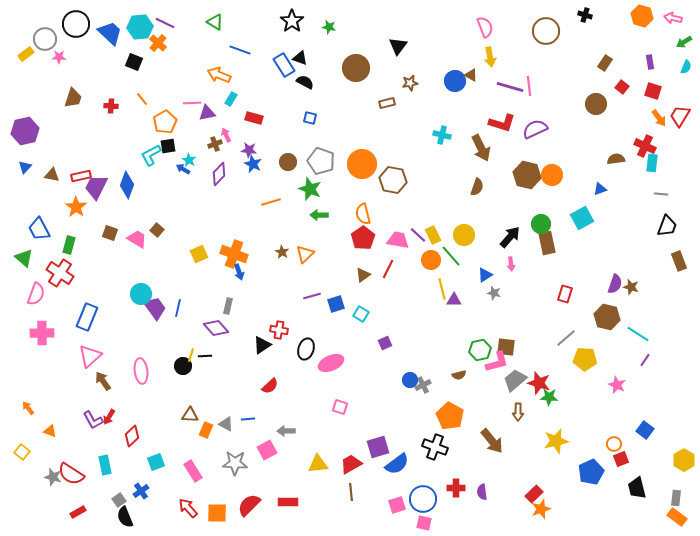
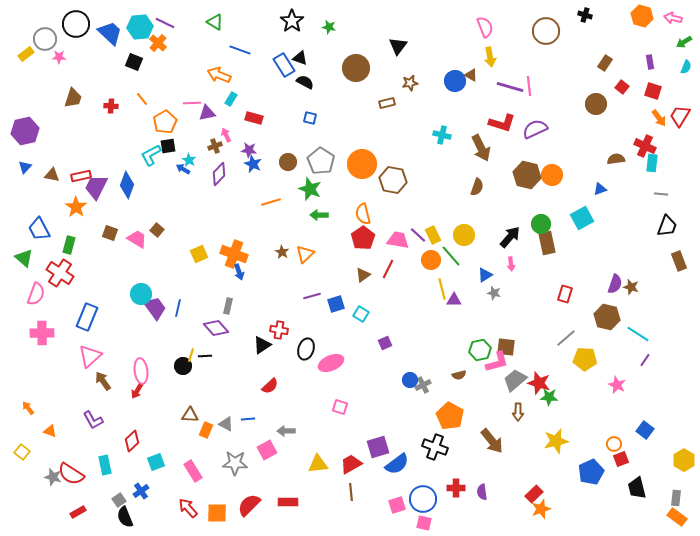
brown cross at (215, 144): moved 2 px down
gray pentagon at (321, 161): rotated 12 degrees clockwise
red arrow at (109, 417): moved 28 px right, 26 px up
red diamond at (132, 436): moved 5 px down
